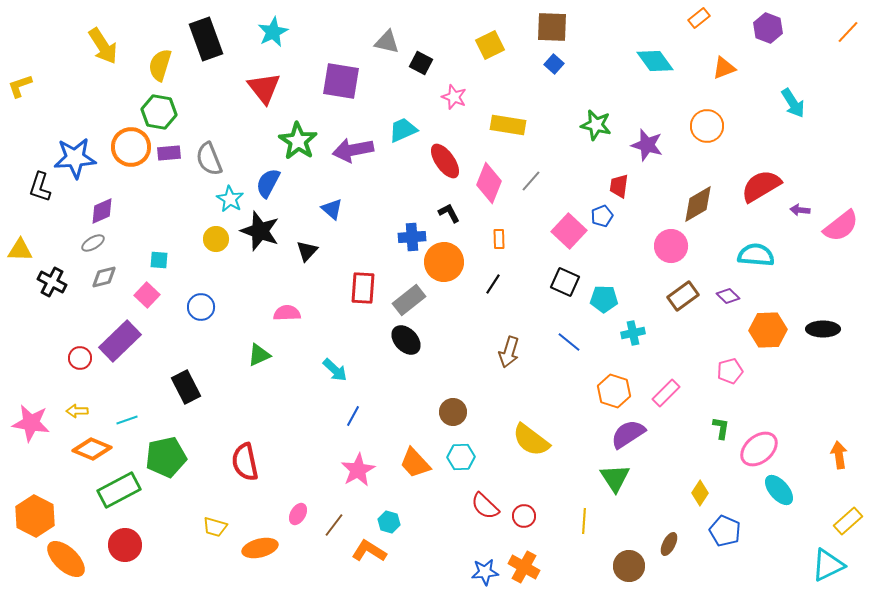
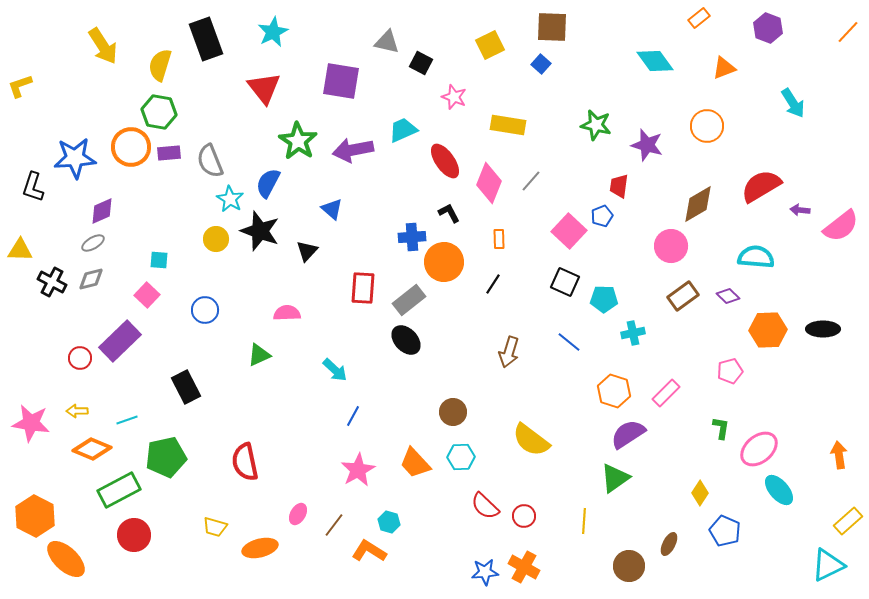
blue square at (554, 64): moved 13 px left
gray semicircle at (209, 159): moved 1 px right, 2 px down
black L-shape at (40, 187): moved 7 px left
cyan semicircle at (756, 255): moved 2 px down
gray diamond at (104, 277): moved 13 px left, 2 px down
blue circle at (201, 307): moved 4 px right, 3 px down
green triangle at (615, 478): rotated 28 degrees clockwise
red circle at (125, 545): moved 9 px right, 10 px up
